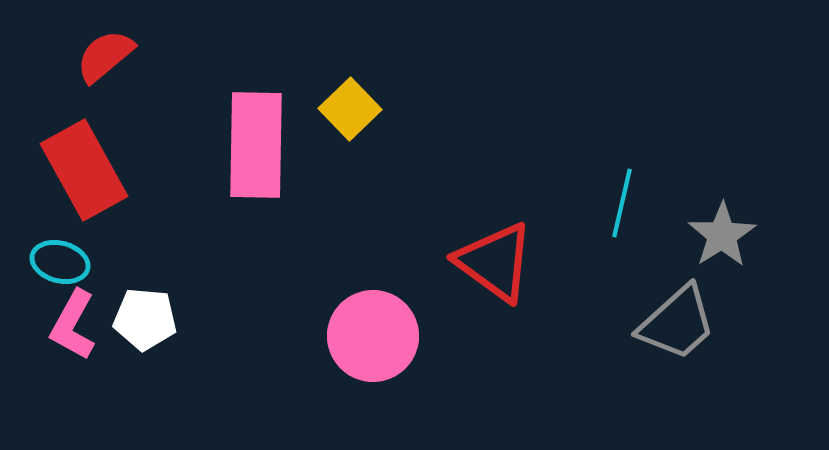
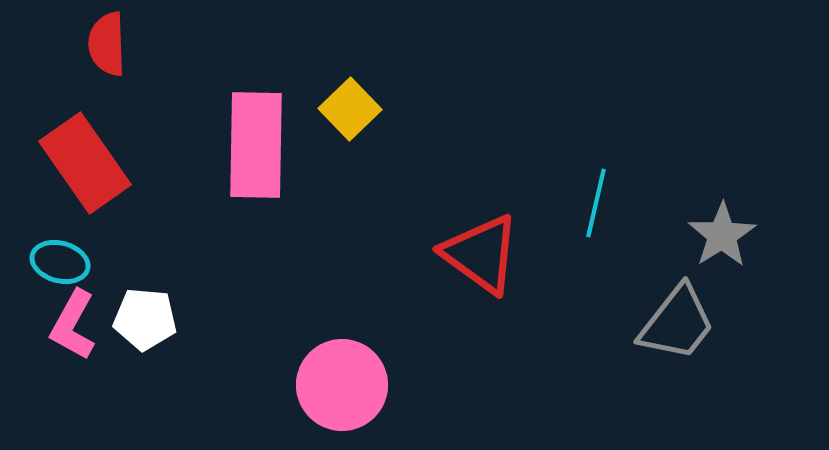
red semicircle: moved 2 px right, 12 px up; rotated 52 degrees counterclockwise
red rectangle: moved 1 px right, 7 px up; rotated 6 degrees counterclockwise
cyan line: moved 26 px left
red triangle: moved 14 px left, 8 px up
gray trapezoid: rotated 10 degrees counterclockwise
pink circle: moved 31 px left, 49 px down
